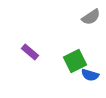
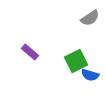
gray semicircle: moved 1 px left, 1 px down
green square: moved 1 px right
